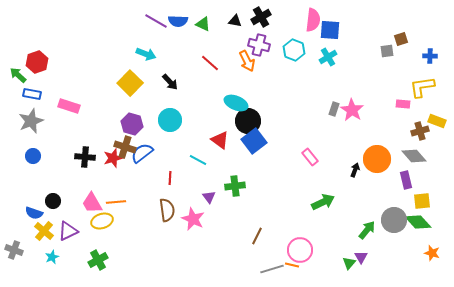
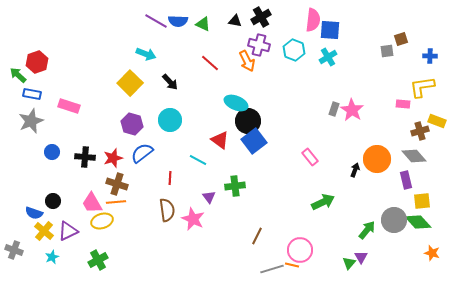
brown cross at (125, 147): moved 8 px left, 37 px down
blue circle at (33, 156): moved 19 px right, 4 px up
